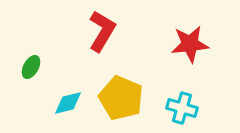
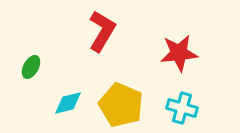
red star: moved 11 px left, 9 px down
yellow pentagon: moved 7 px down
